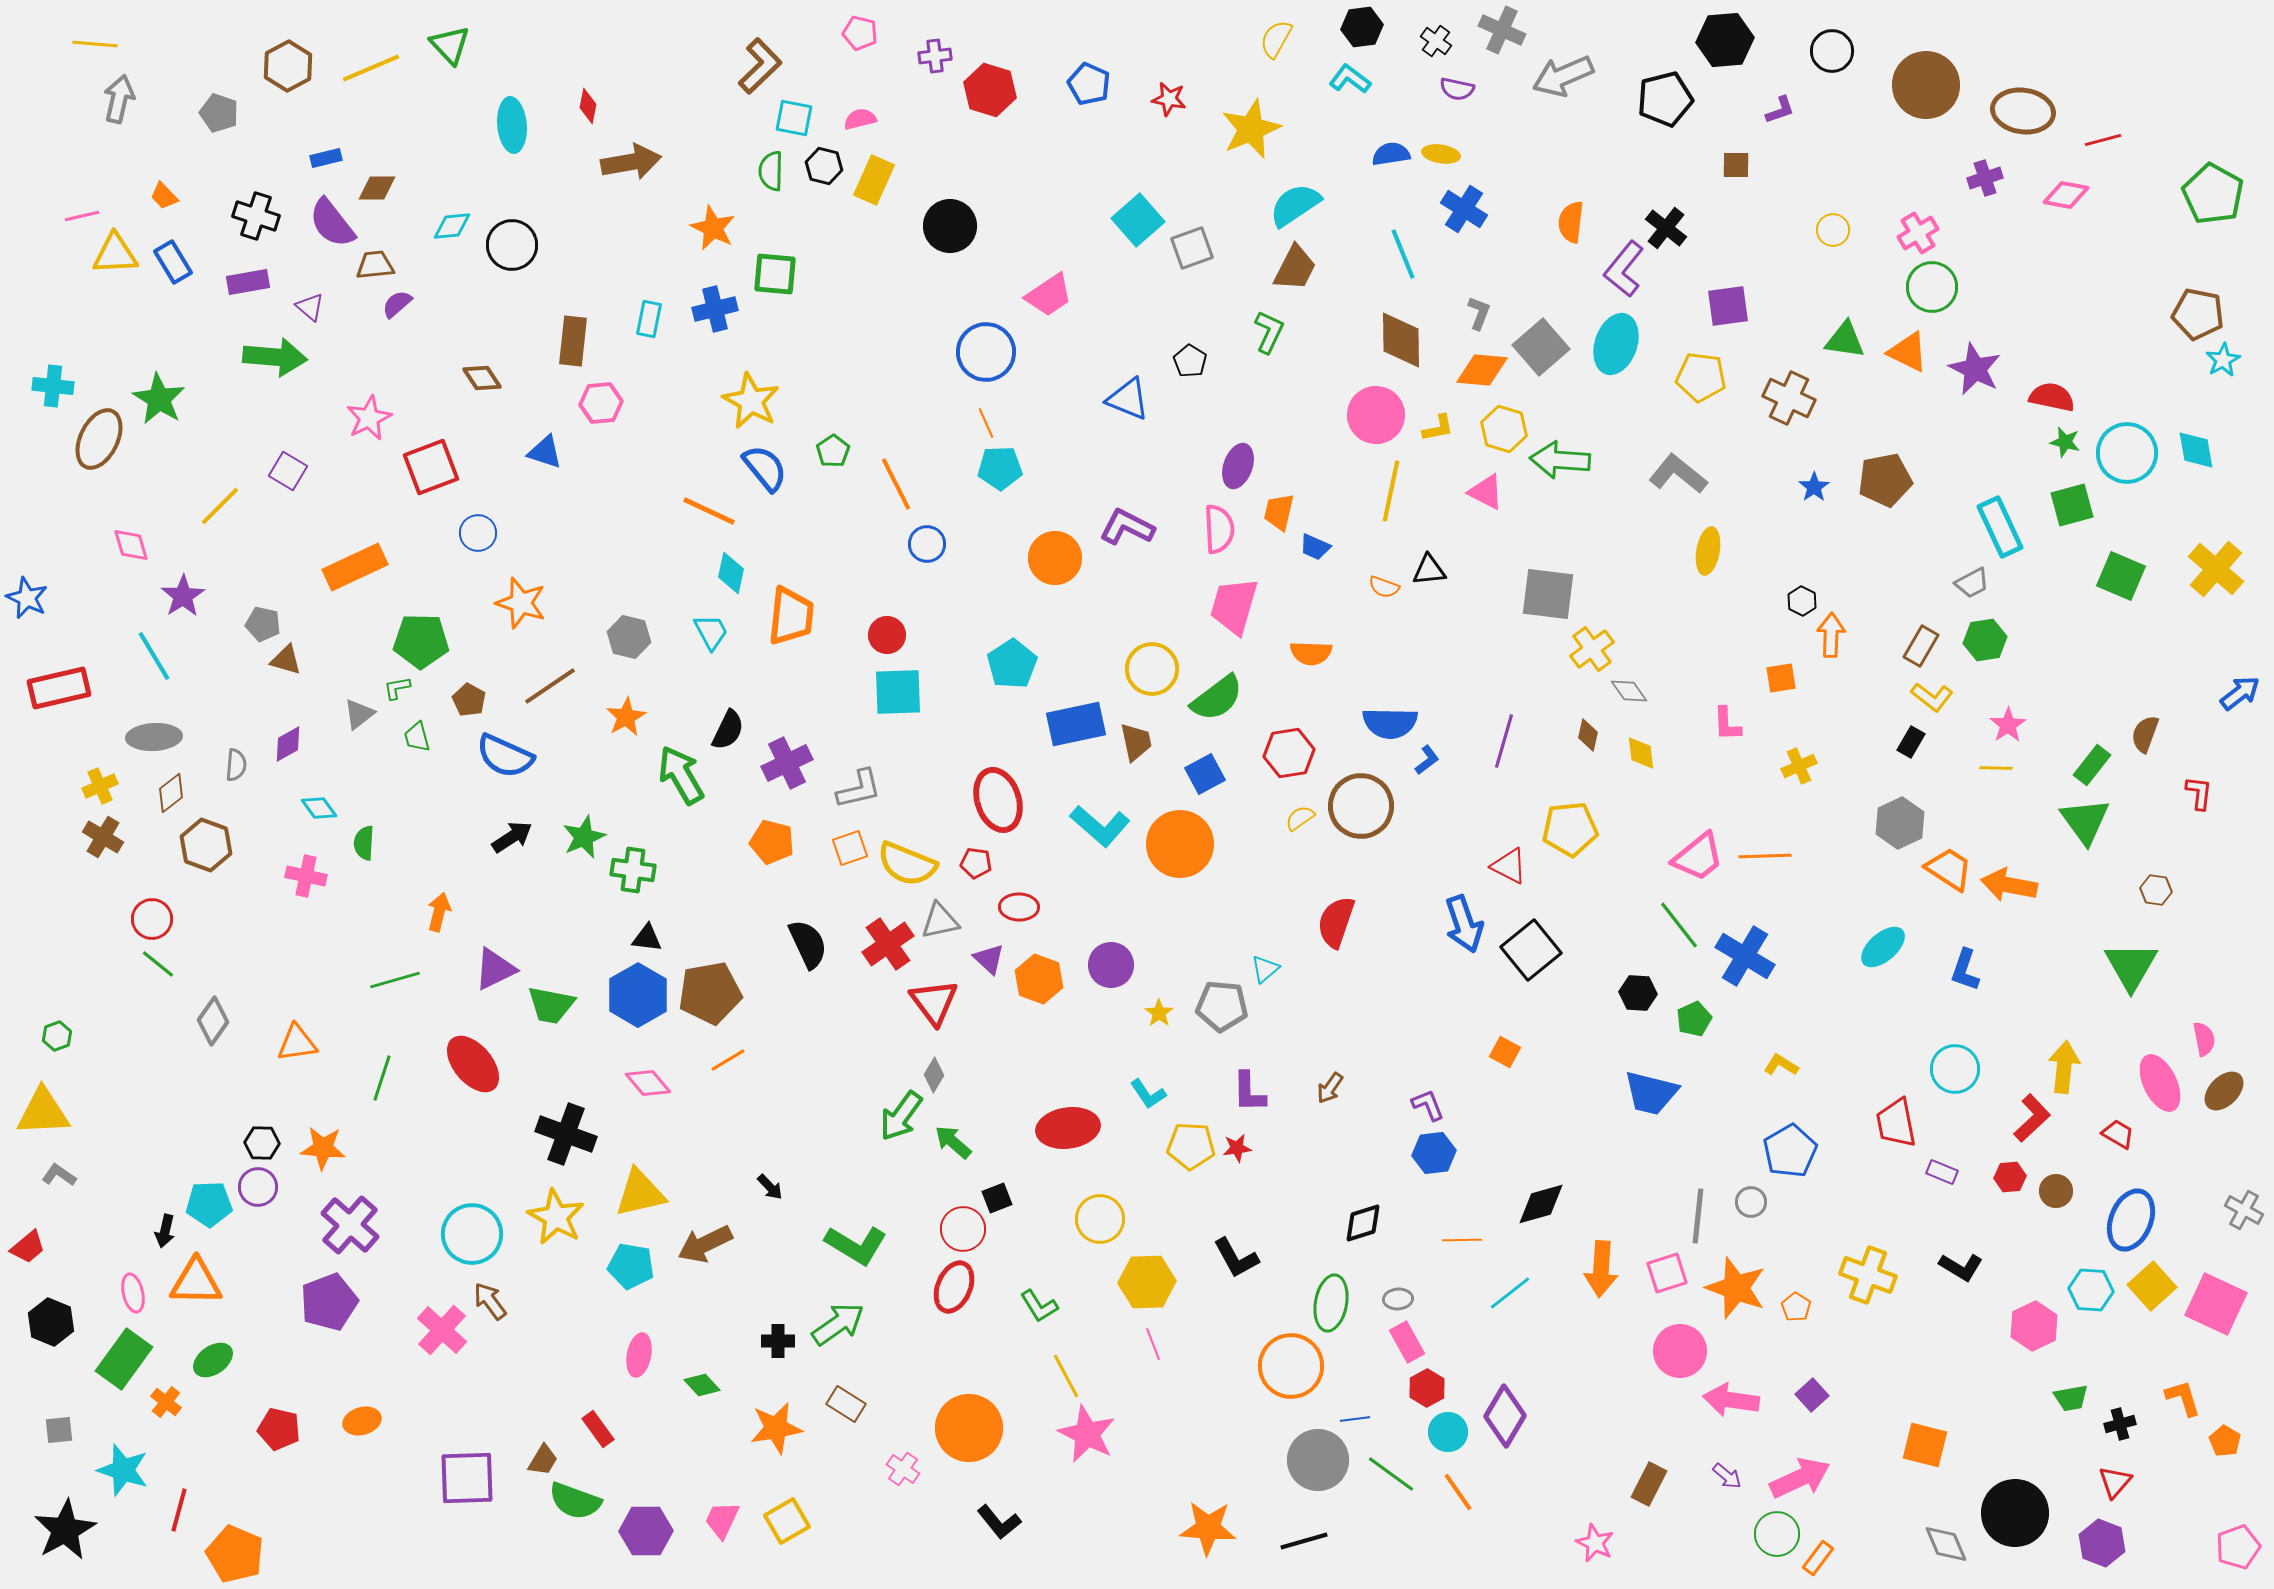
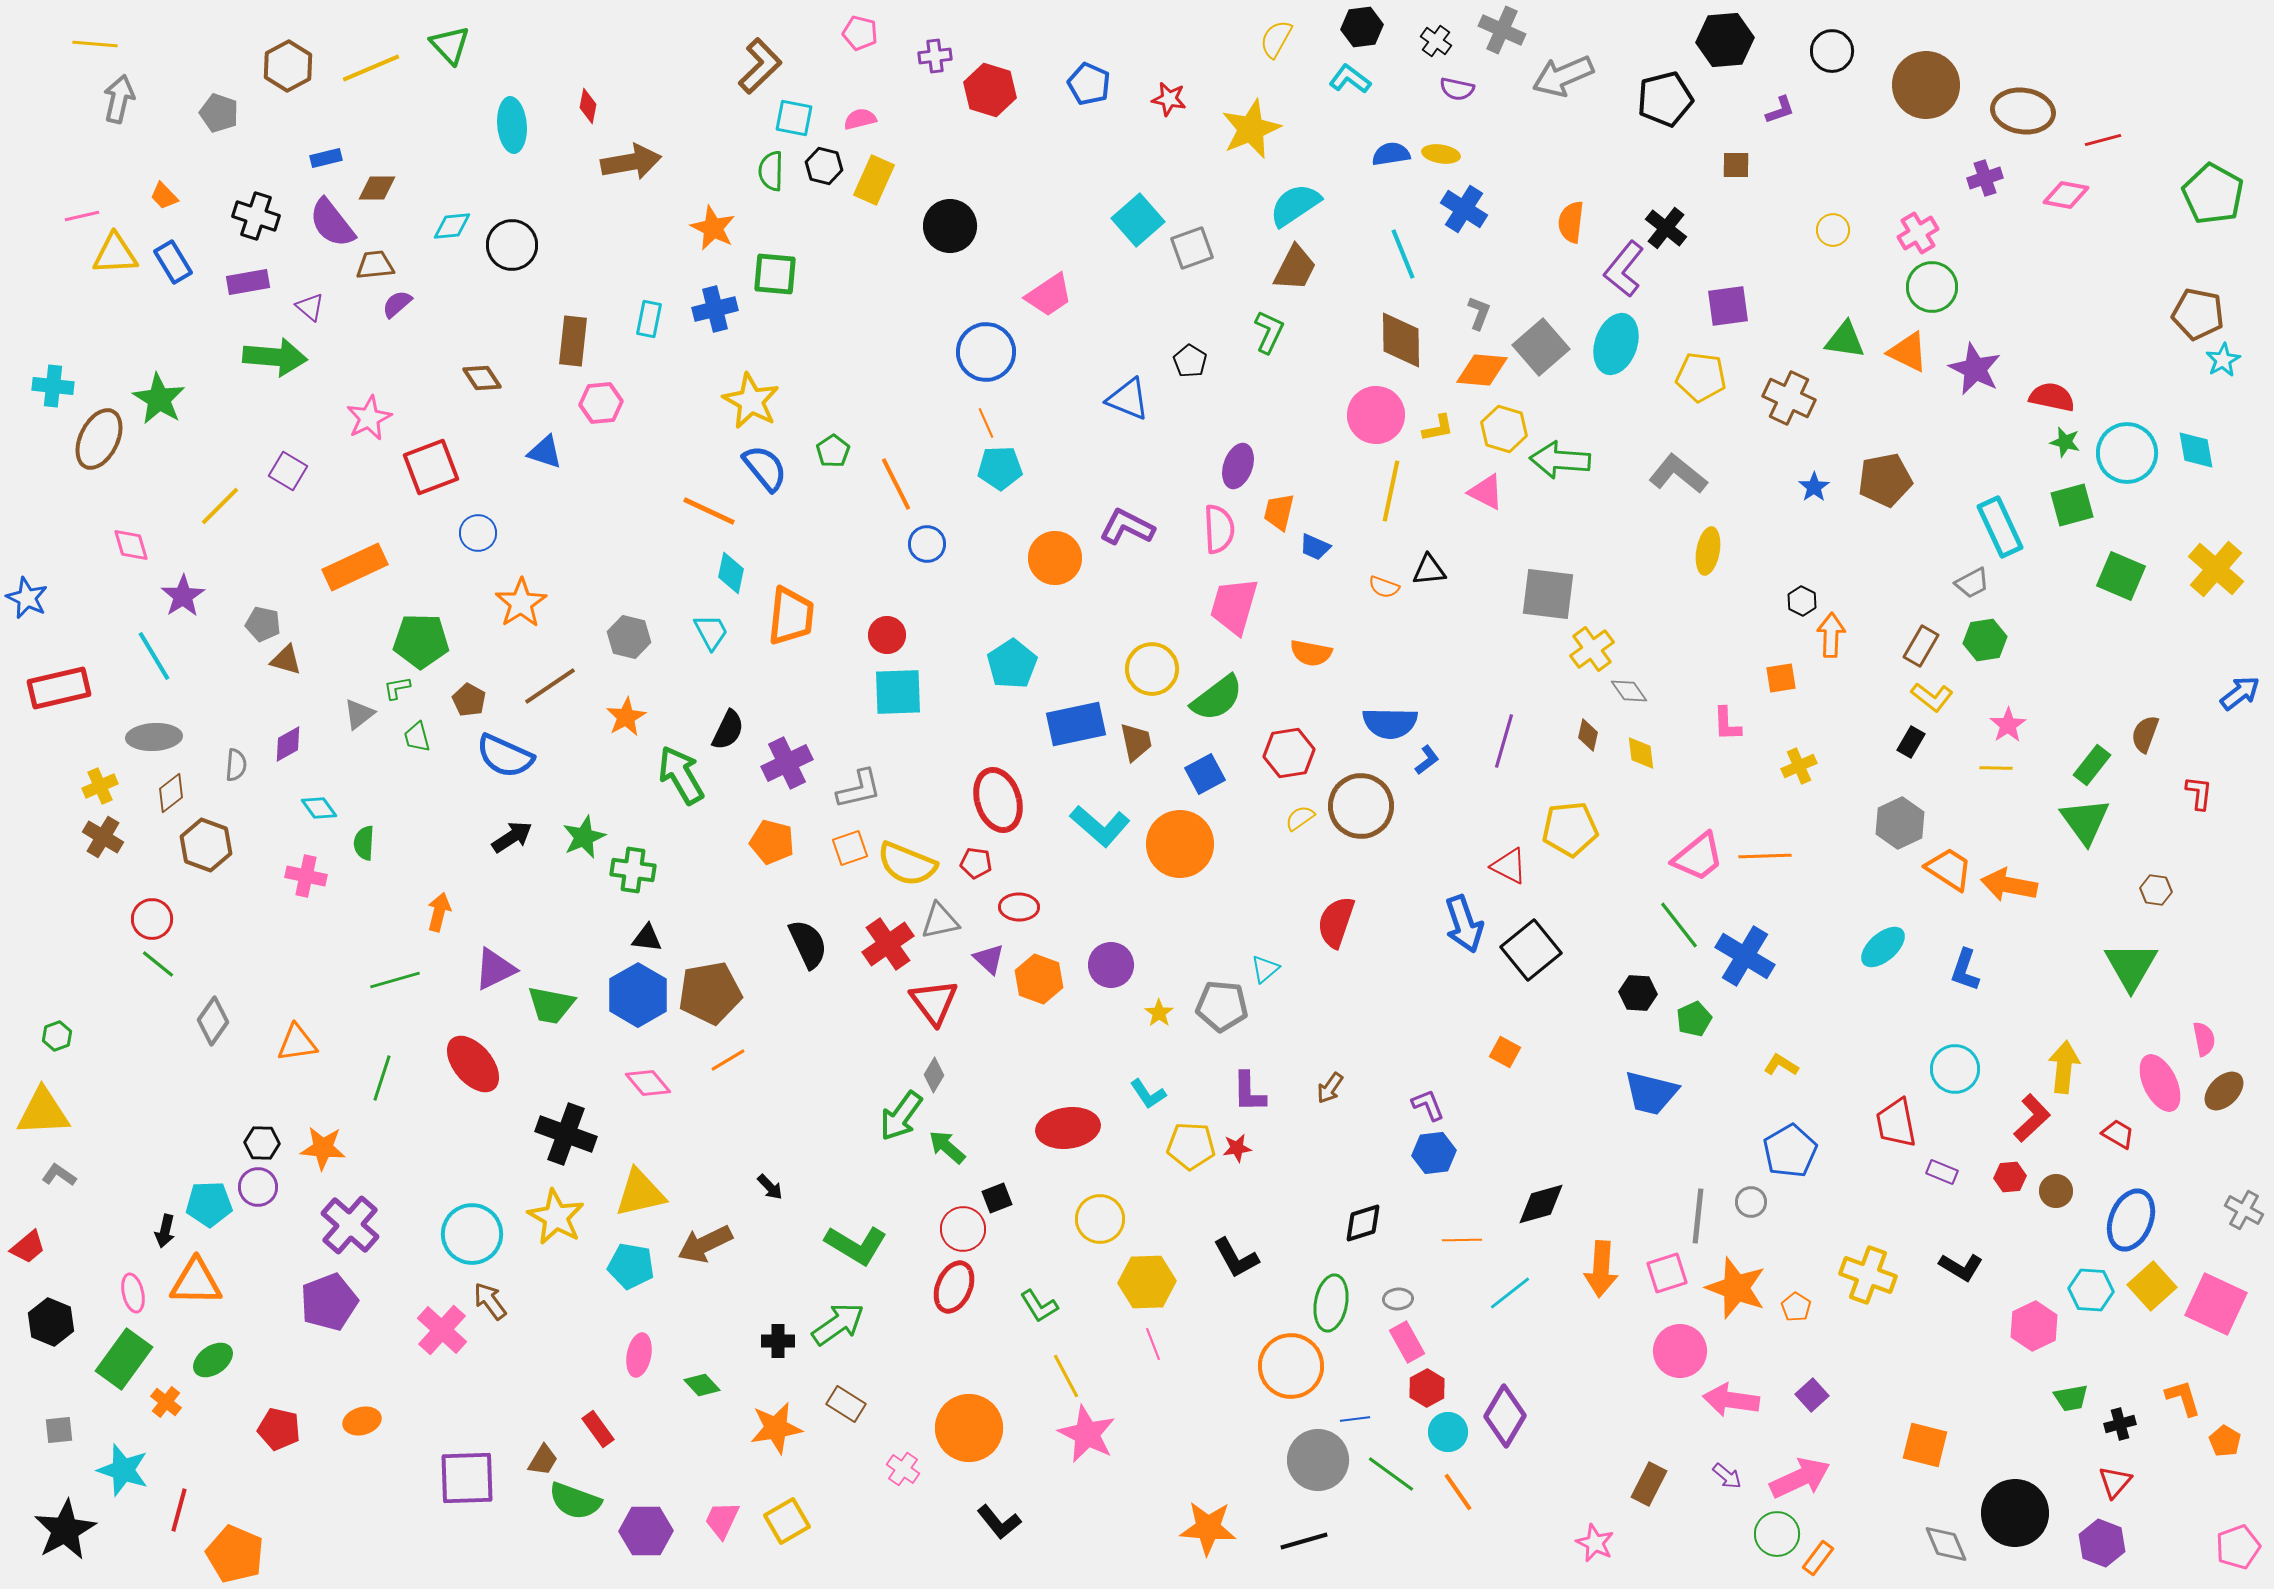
orange star at (521, 603): rotated 21 degrees clockwise
orange semicircle at (1311, 653): rotated 9 degrees clockwise
green arrow at (953, 1142): moved 6 px left, 5 px down
